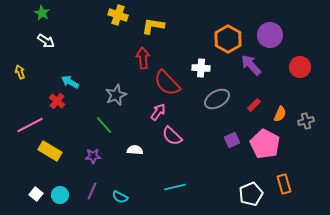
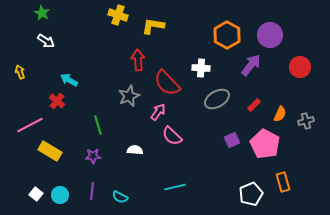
orange hexagon: moved 1 px left, 4 px up
red arrow: moved 5 px left, 2 px down
purple arrow: rotated 80 degrees clockwise
cyan arrow: moved 1 px left, 2 px up
gray star: moved 13 px right, 1 px down
green line: moved 6 px left; rotated 24 degrees clockwise
orange rectangle: moved 1 px left, 2 px up
purple line: rotated 18 degrees counterclockwise
